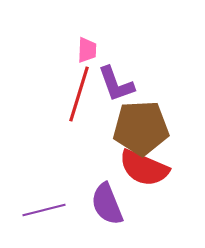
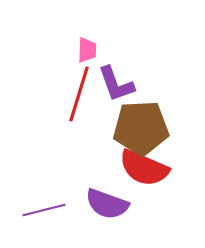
purple semicircle: rotated 48 degrees counterclockwise
